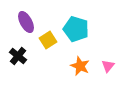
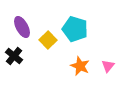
purple ellipse: moved 4 px left, 5 px down
cyan pentagon: moved 1 px left
yellow square: rotated 12 degrees counterclockwise
black cross: moved 4 px left
